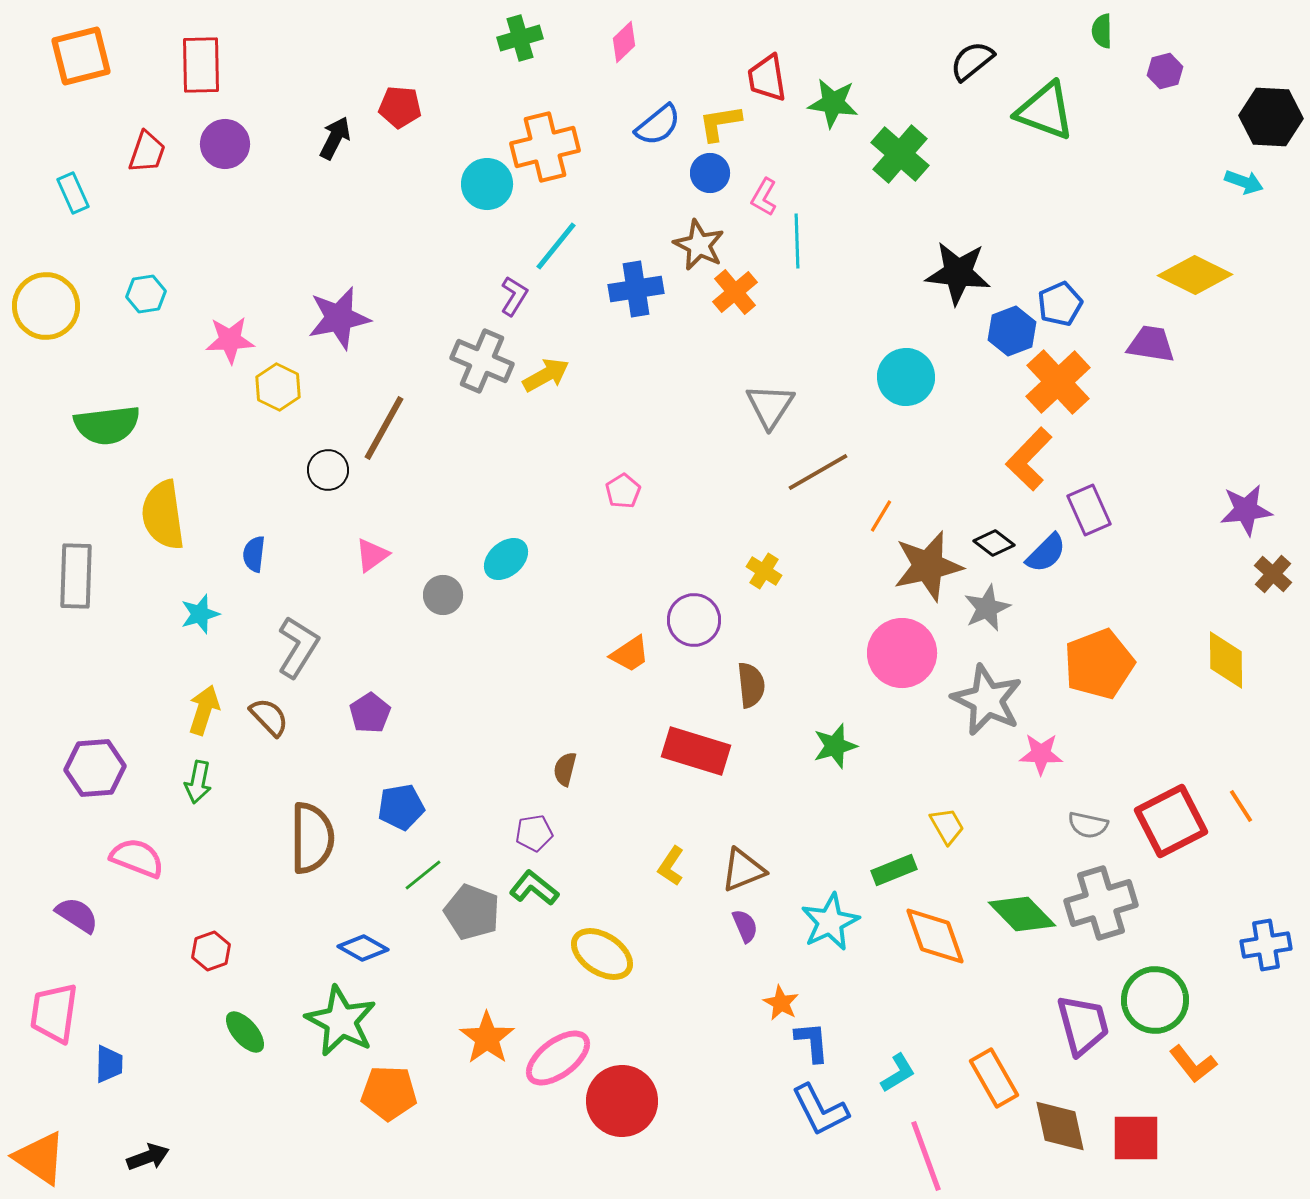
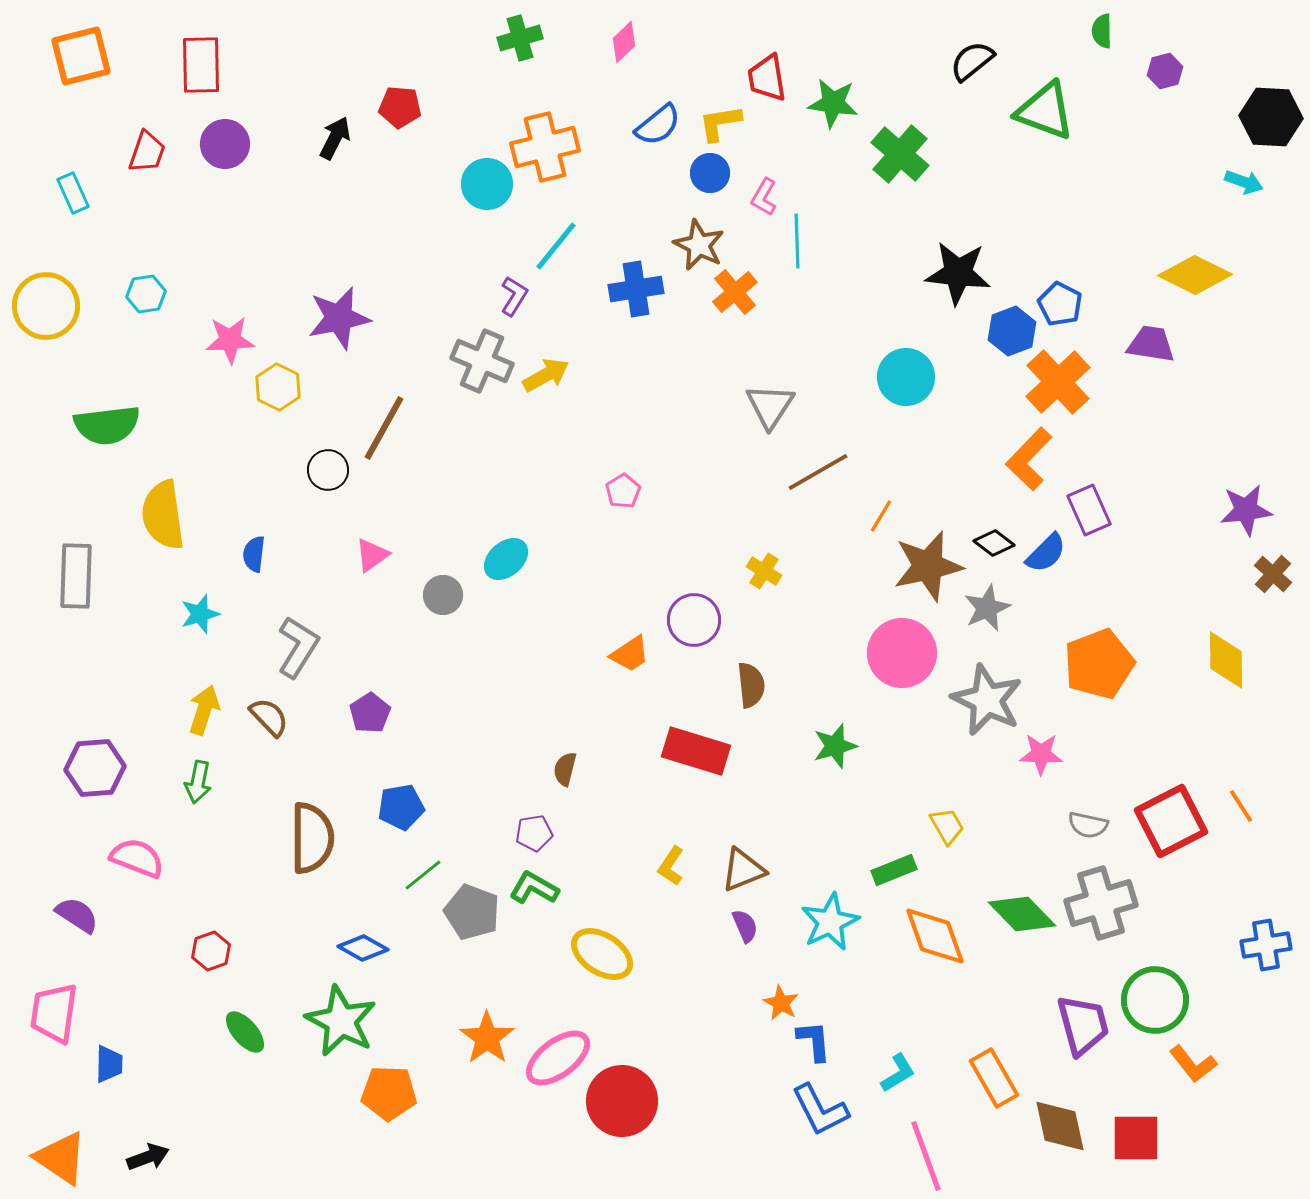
blue pentagon at (1060, 304): rotated 21 degrees counterclockwise
green L-shape at (534, 888): rotated 9 degrees counterclockwise
blue L-shape at (812, 1042): moved 2 px right, 1 px up
orange triangle at (40, 1158): moved 21 px right
